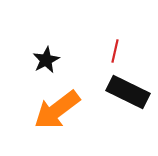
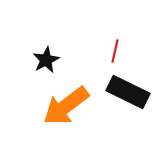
orange arrow: moved 9 px right, 4 px up
